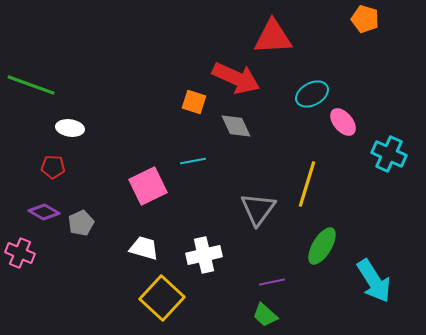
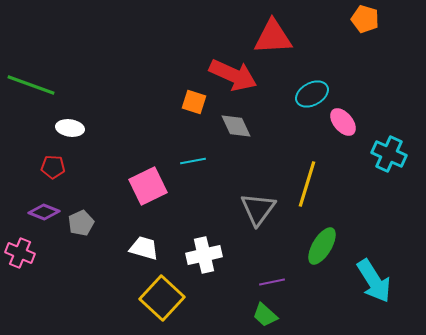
red arrow: moved 3 px left, 3 px up
purple diamond: rotated 8 degrees counterclockwise
